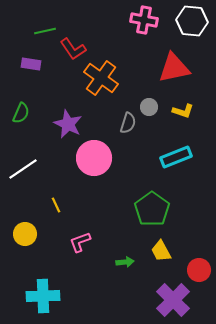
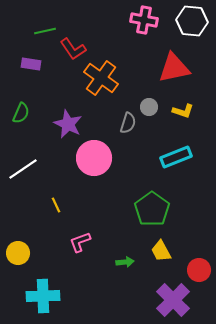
yellow circle: moved 7 px left, 19 px down
